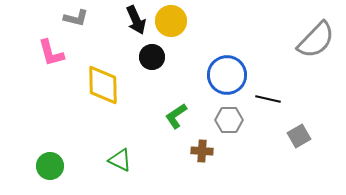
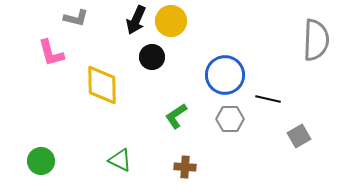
black arrow: rotated 48 degrees clockwise
gray semicircle: rotated 42 degrees counterclockwise
blue circle: moved 2 px left
yellow diamond: moved 1 px left
gray hexagon: moved 1 px right, 1 px up
brown cross: moved 17 px left, 16 px down
green circle: moved 9 px left, 5 px up
